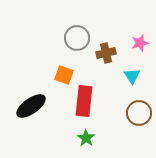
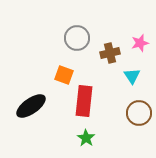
brown cross: moved 4 px right
